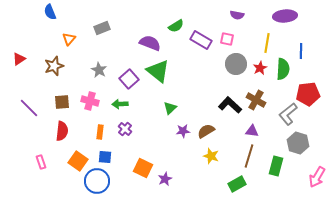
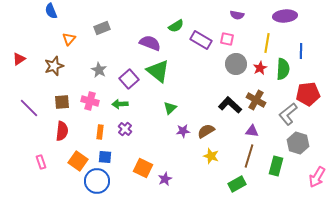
blue semicircle at (50, 12): moved 1 px right, 1 px up
